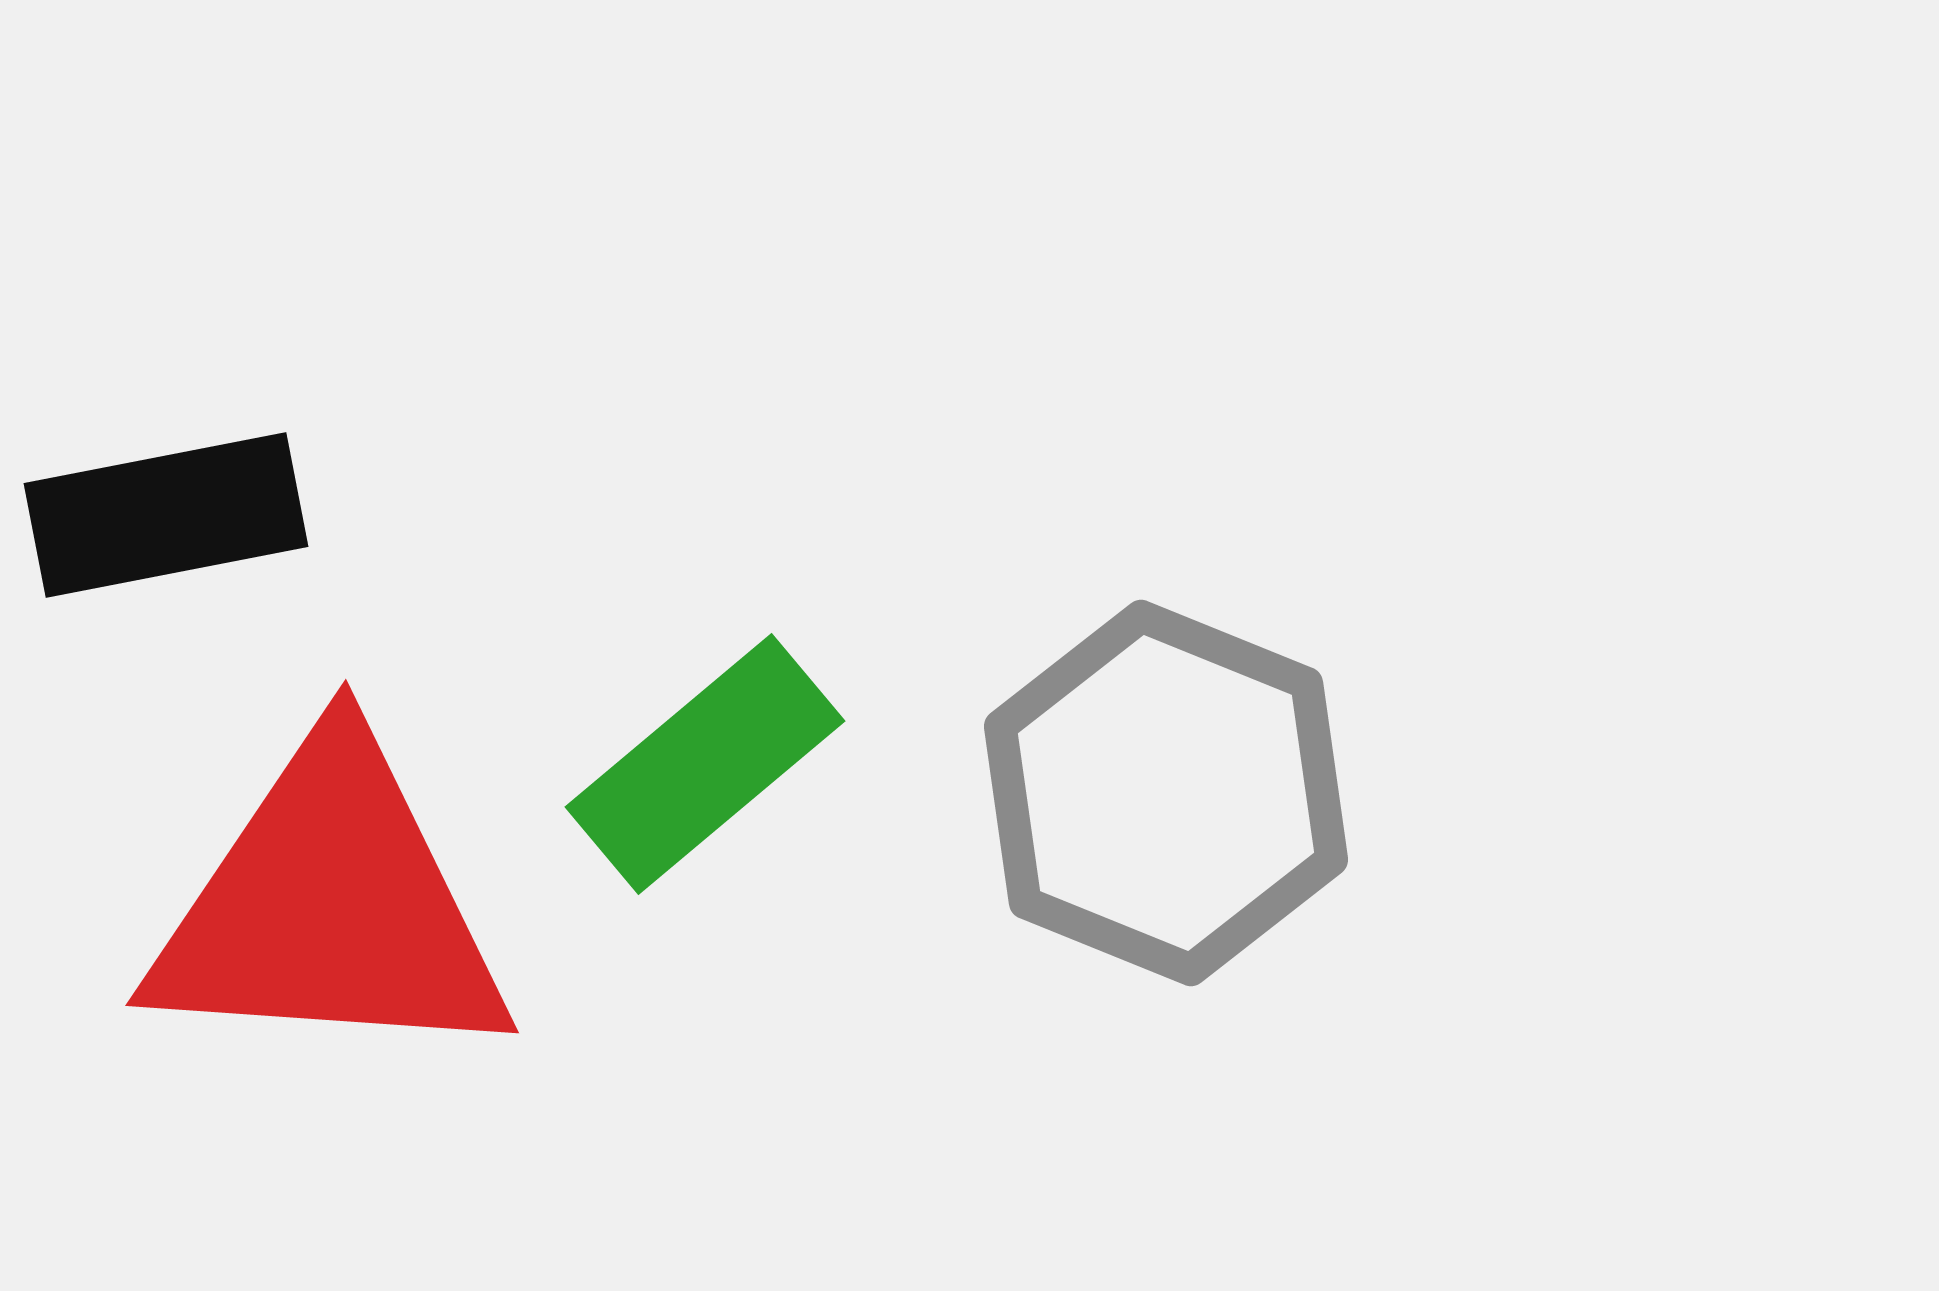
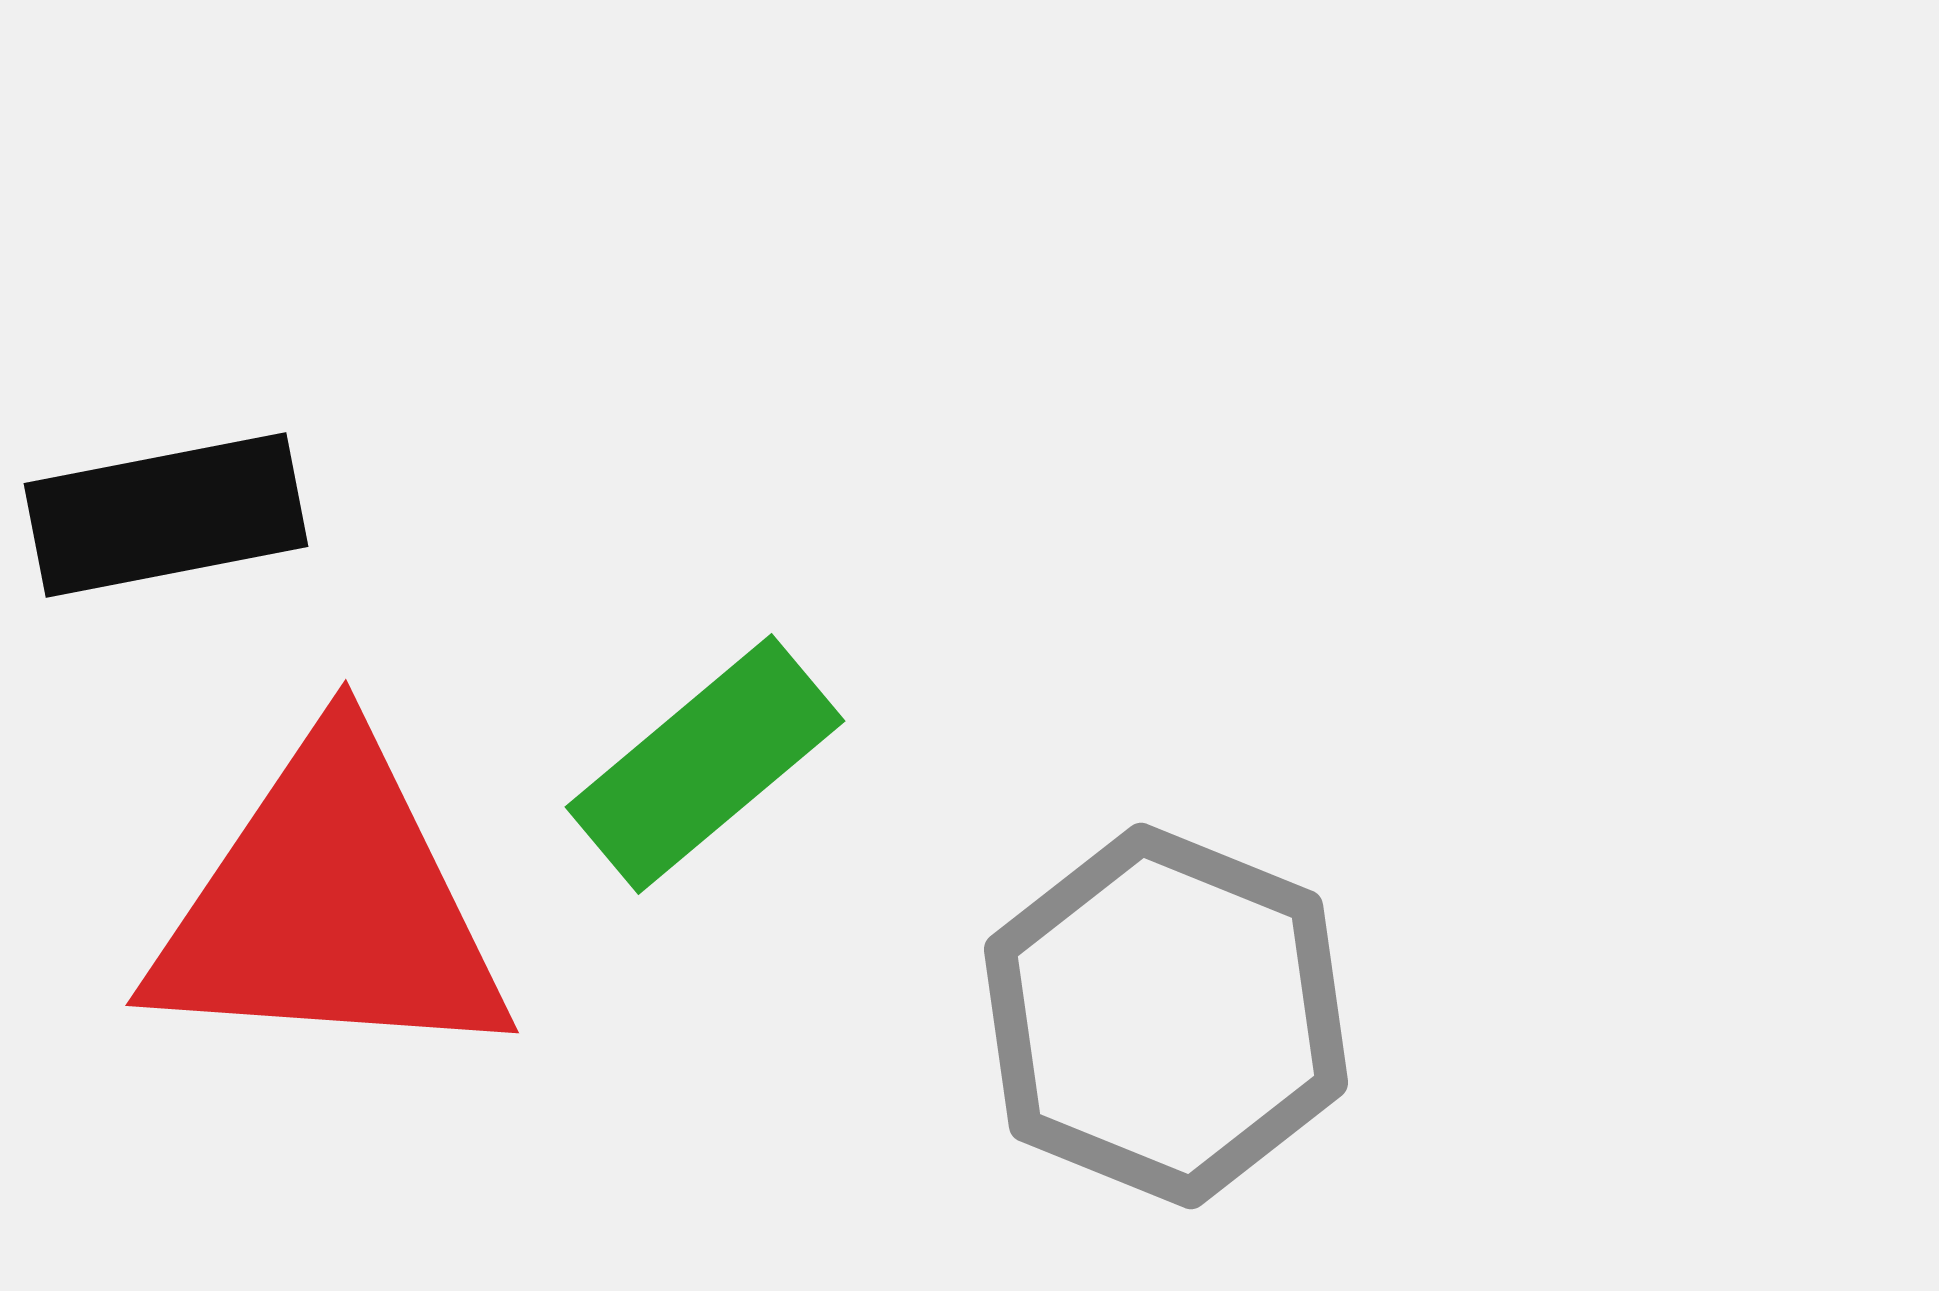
gray hexagon: moved 223 px down
